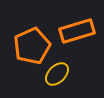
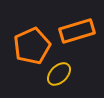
yellow ellipse: moved 2 px right
